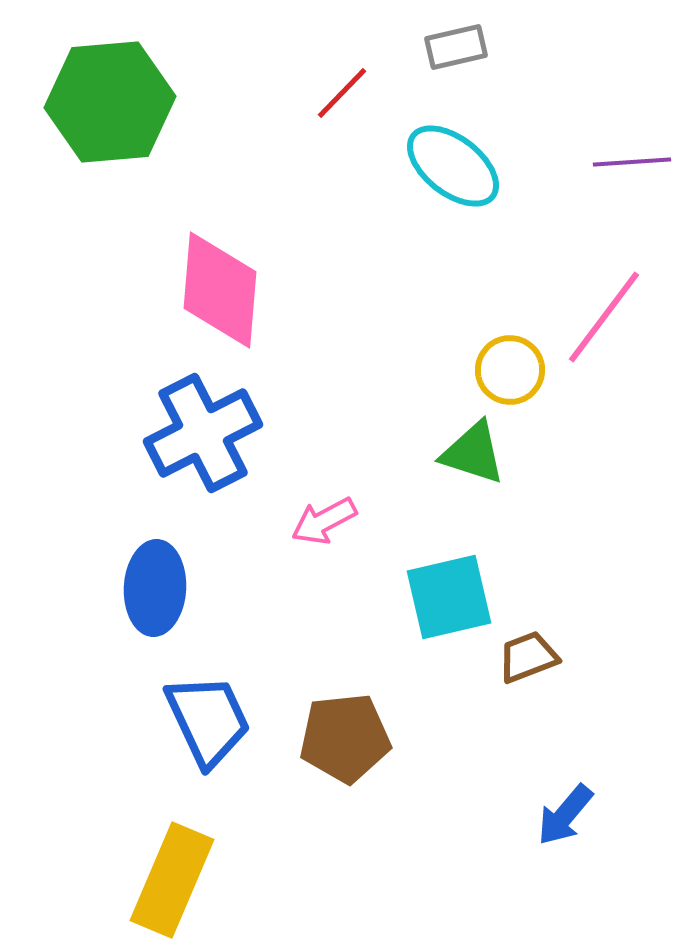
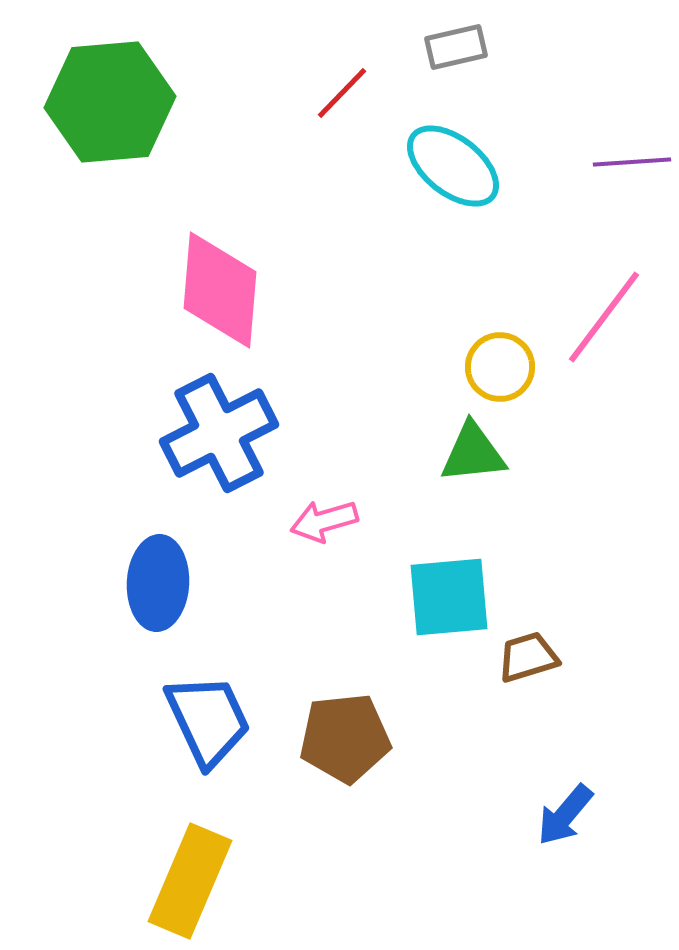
yellow circle: moved 10 px left, 3 px up
blue cross: moved 16 px right
green triangle: rotated 24 degrees counterclockwise
pink arrow: rotated 12 degrees clockwise
blue ellipse: moved 3 px right, 5 px up
cyan square: rotated 8 degrees clockwise
brown trapezoid: rotated 4 degrees clockwise
yellow rectangle: moved 18 px right, 1 px down
